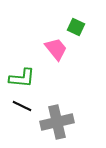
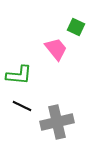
green L-shape: moved 3 px left, 3 px up
